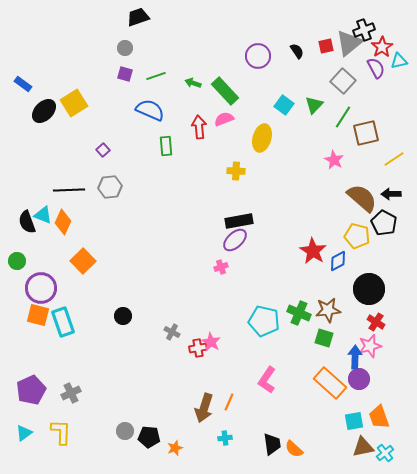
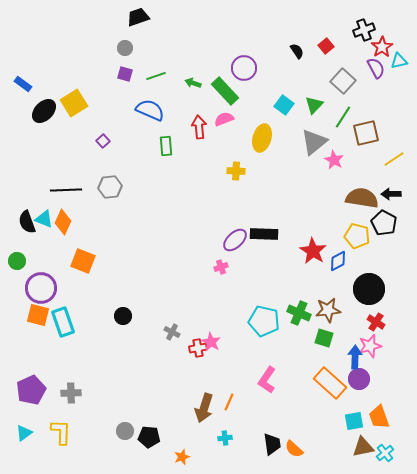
gray triangle at (349, 43): moved 35 px left, 99 px down
red square at (326, 46): rotated 28 degrees counterclockwise
purple circle at (258, 56): moved 14 px left, 12 px down
purple square at (103, 150): moved 9 px up
black line at (69, 190): moved 3 px left
brown semicircle at (362, 198): rotated 32 degrees counterclockwise
cyan triangle at (43, 215): moved 1 px right, 4 px down
black rectangle at (239, 221): moved 25 px right, 13 px down; rotated 12 degrees clockwise
orange square at (83, 261): rotated 25 degrees counterclockwise
gray cross at (71, 393): rotated 24 degrees clockwise
orange star at (175, 448): moved 7 px right, 9 px down
